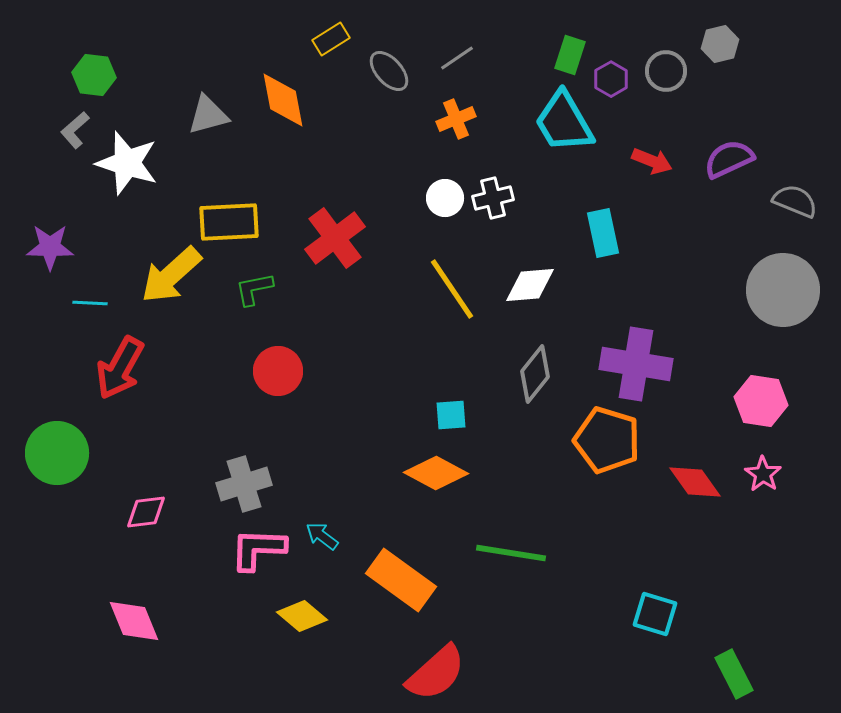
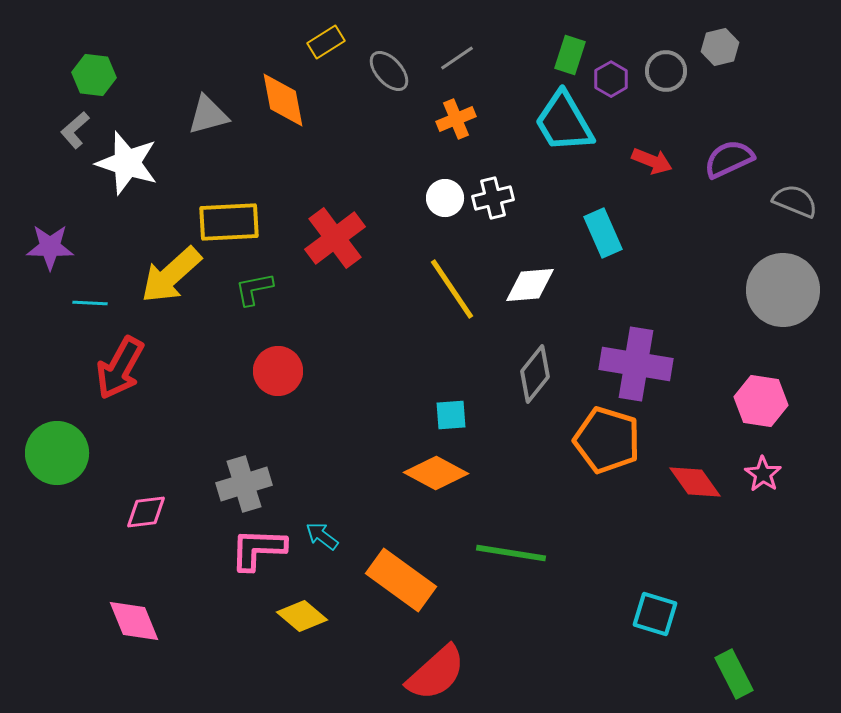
yellow rectangle at (331, 39): moved 5 px left, 3 px down
gray hexagon at (720, 44): moved 3 px down
cyan rectangle at (603, 233): rotated 12 degrees counterclockwise
